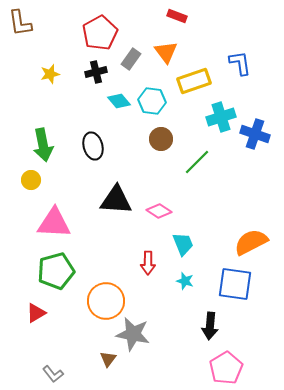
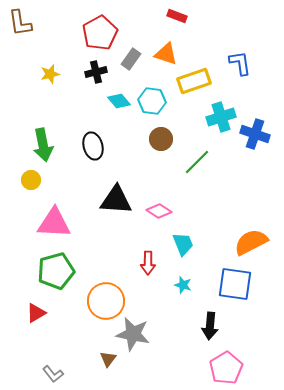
orange triangle: moved 2 px down; rotated 35 degrees counterclockwise
cyan star: moved 2 px left, 4 px down
